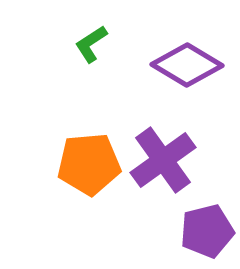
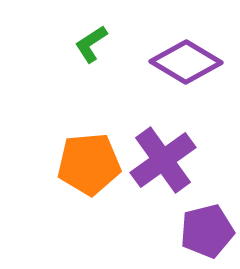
purple diamond: moved 1 px left, 3 px up
